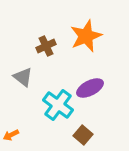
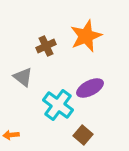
orange arrow: rotated 21 degrees clockwise
